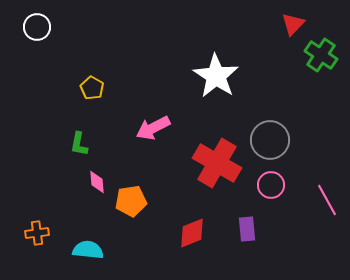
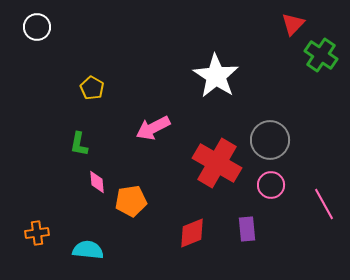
pink line: moved 3 px left, 4 px down
